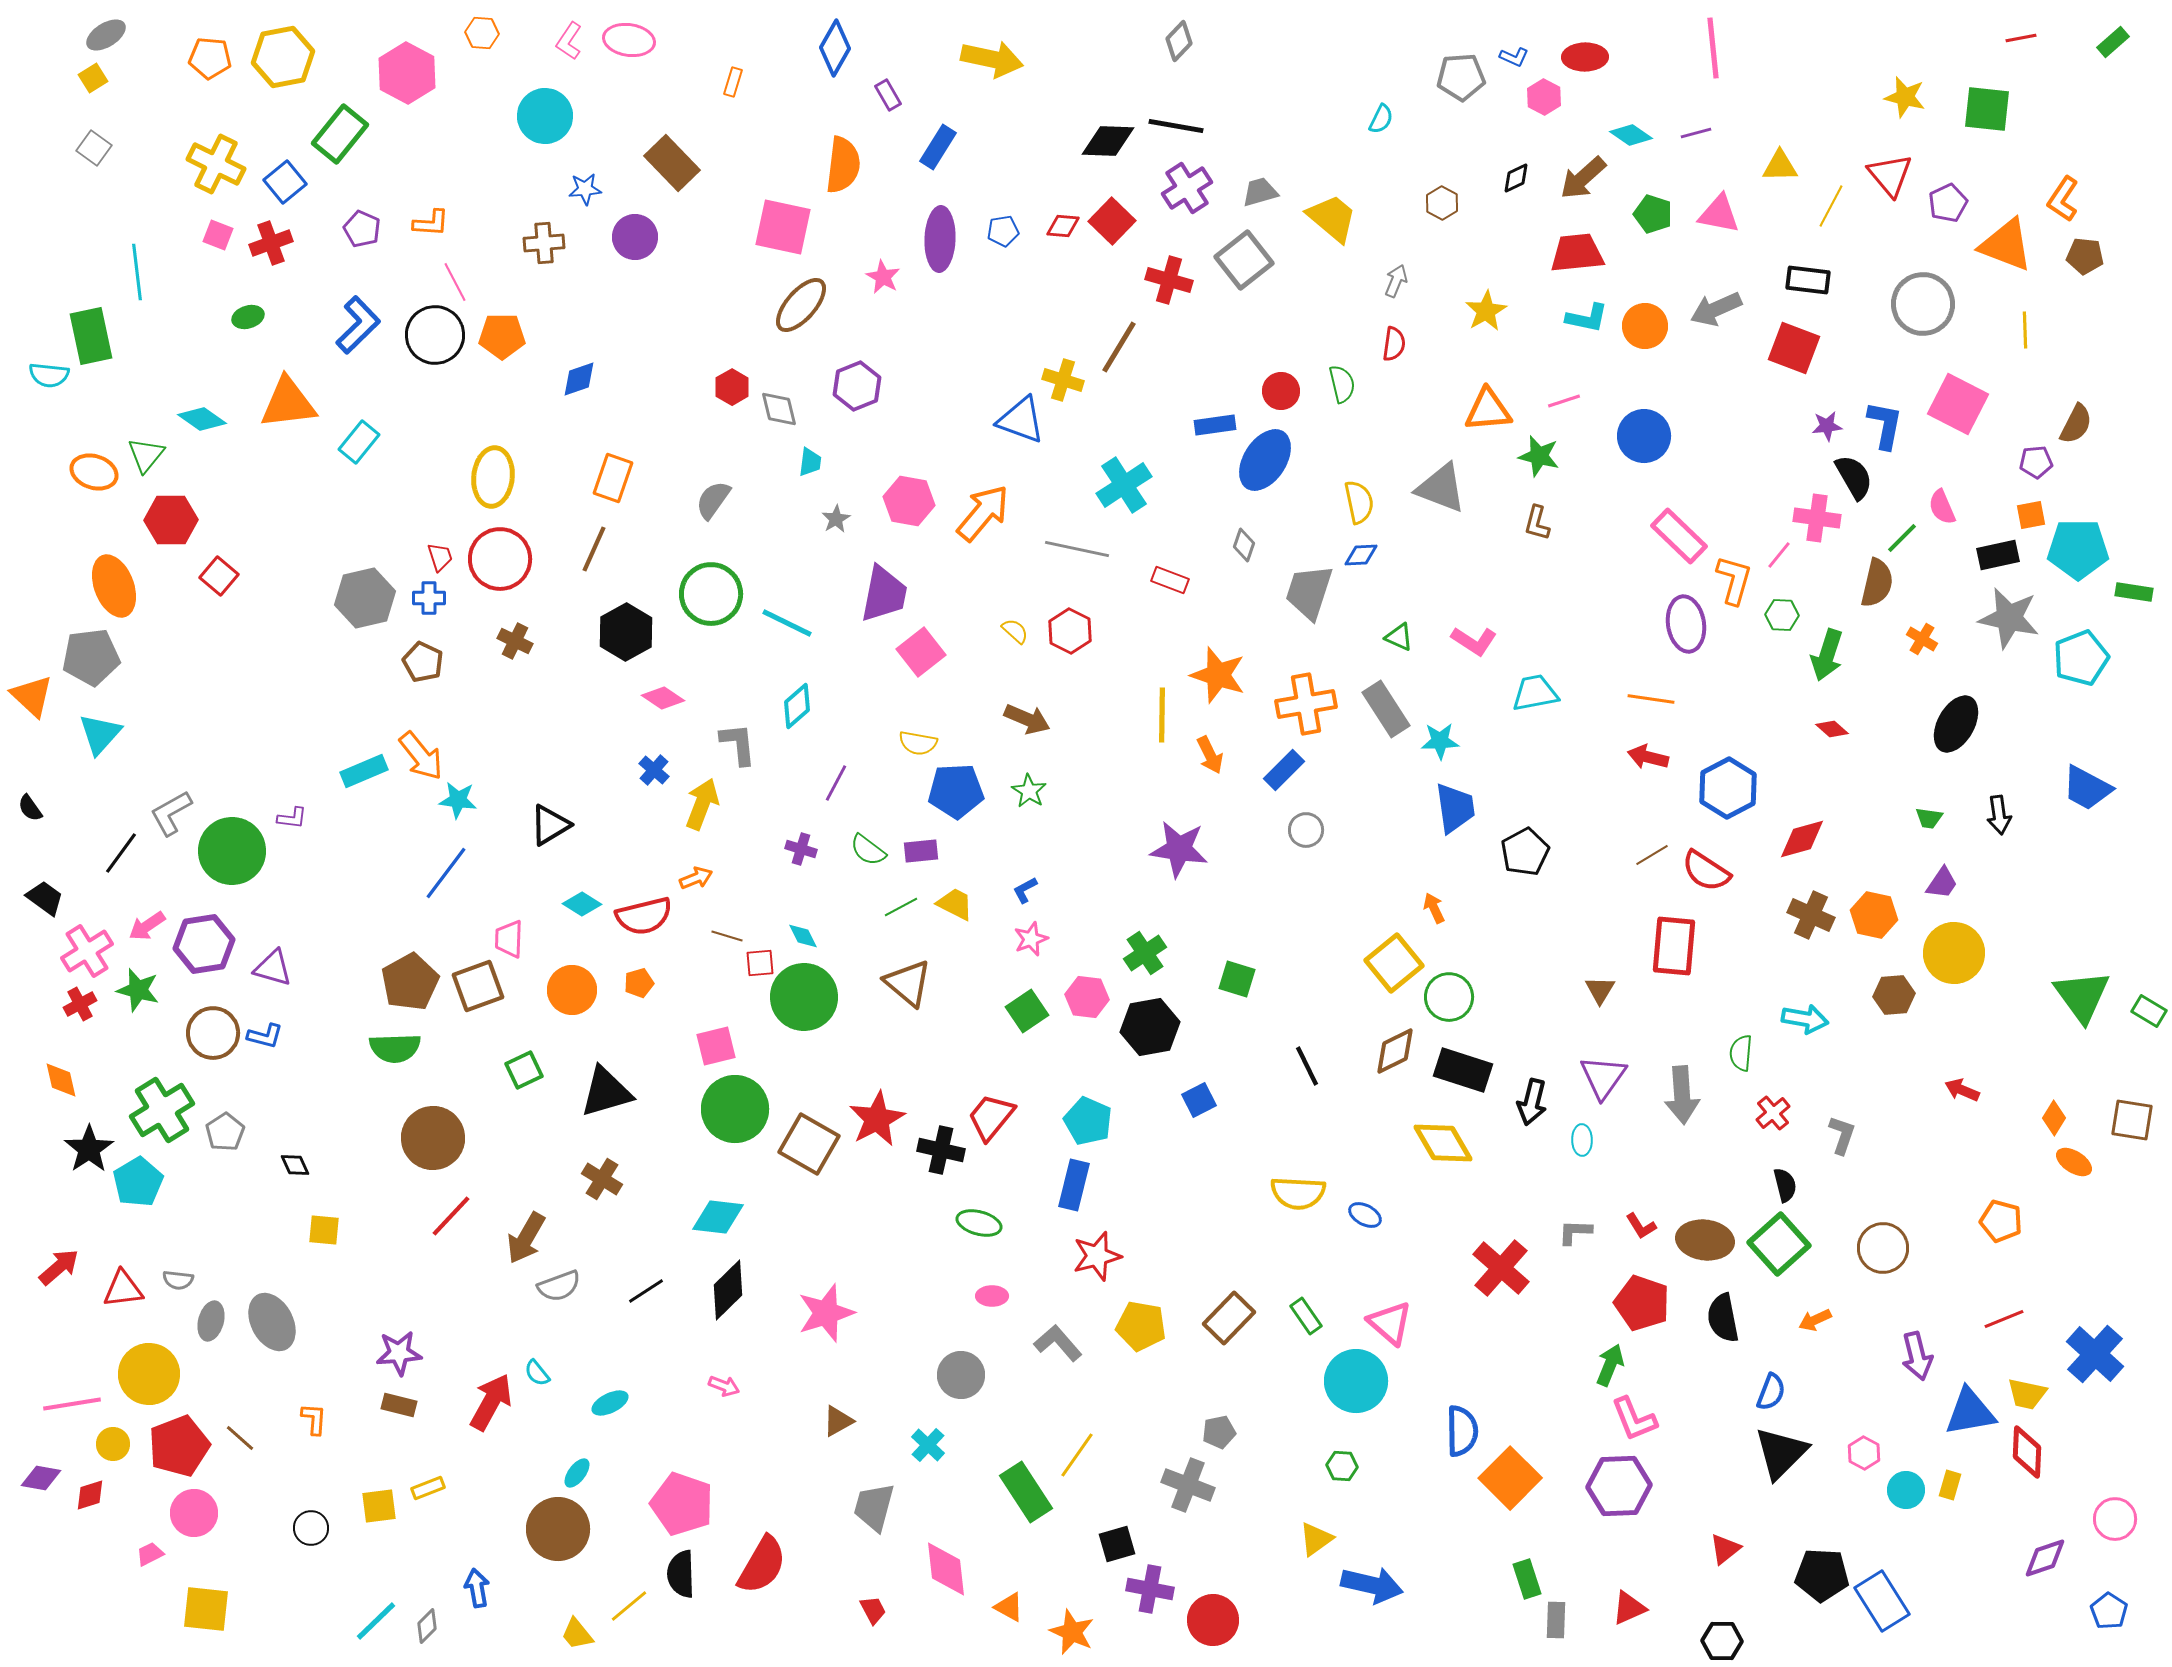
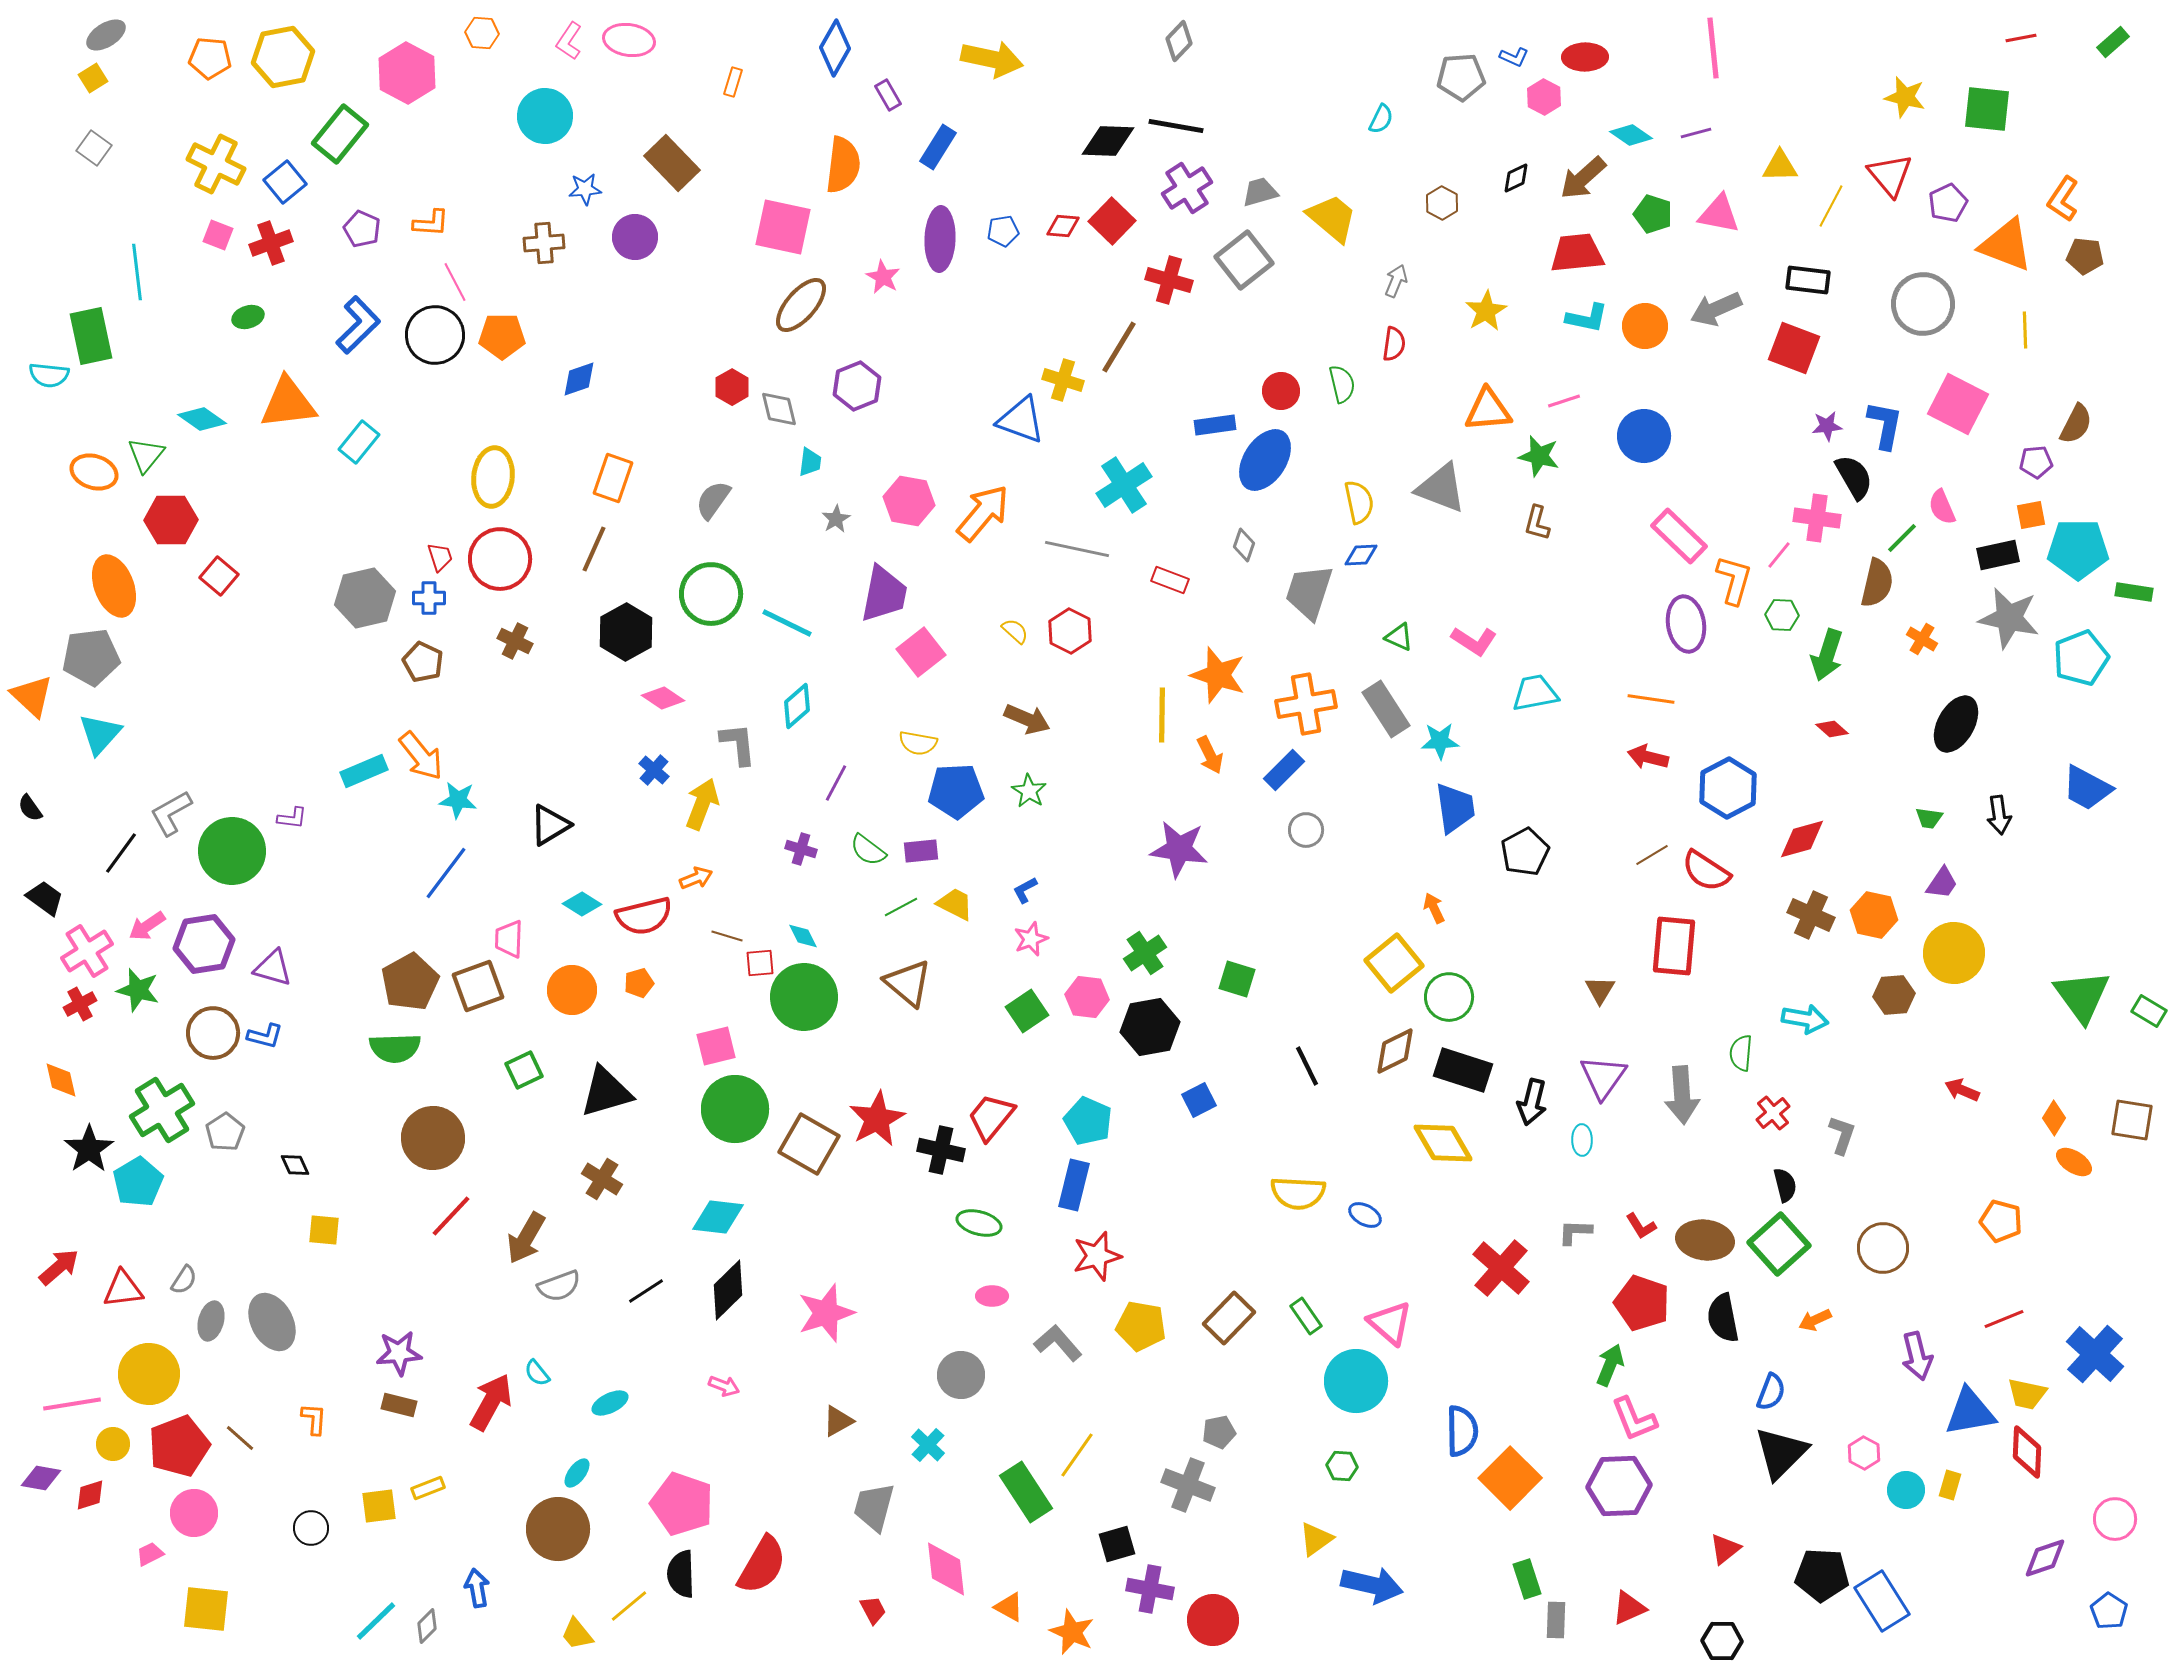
gray semicircle at (178, 1280): moved 6 px right; rotated 64 degrees counterclockwise
